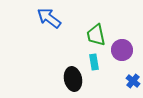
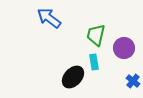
green trapezoid: rotated 25 degrees clockwise
purple circle: moved 2 px right, 2 px up
black ellipse: moved 2 px up; rotated 55 degrees clockwise
